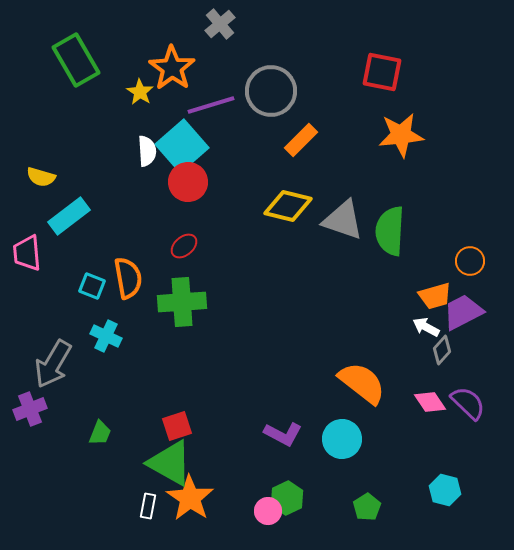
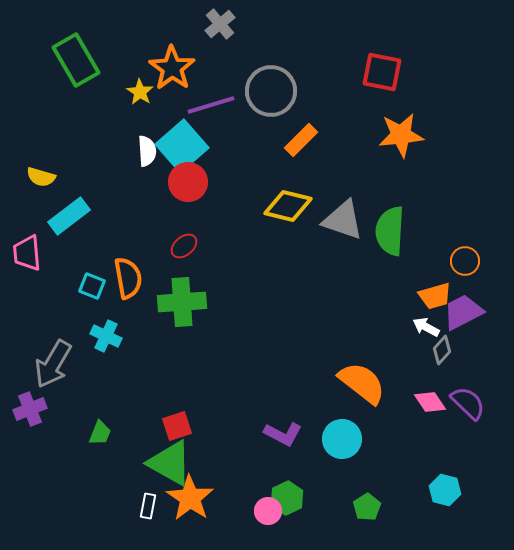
orange circle at (470, 261): moved 5 px left
